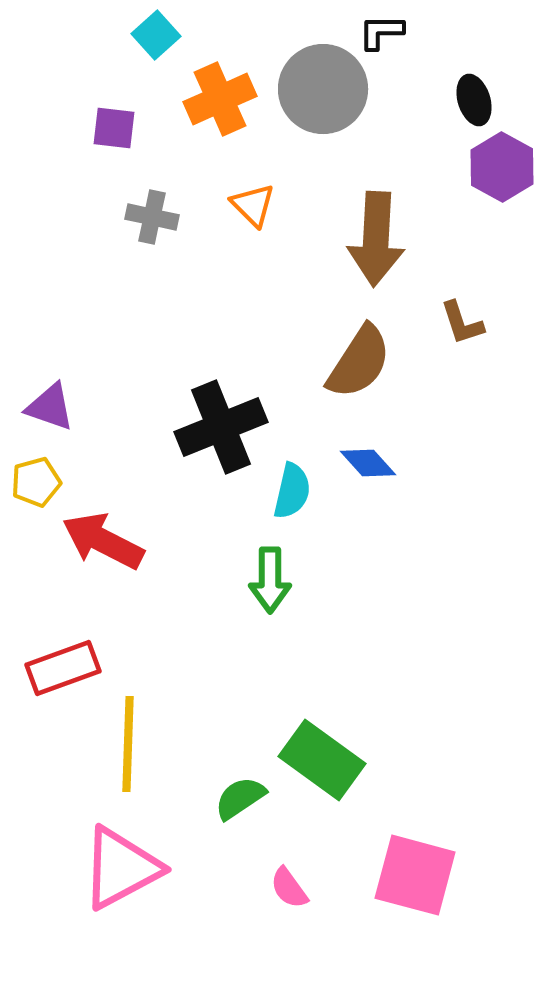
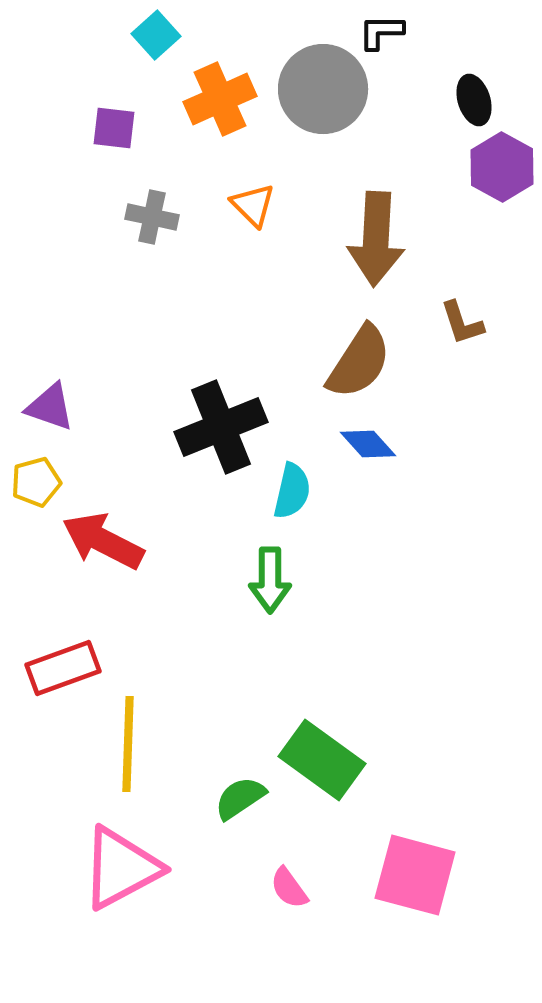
blue diamond: moved 19 px up
